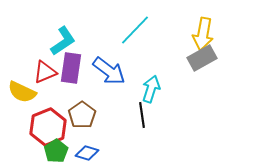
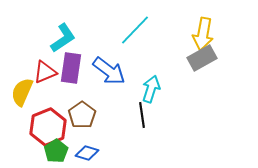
cyan L-shape: moved 3 px up
yellow semicircle: rotated 88 degrees clockwise
